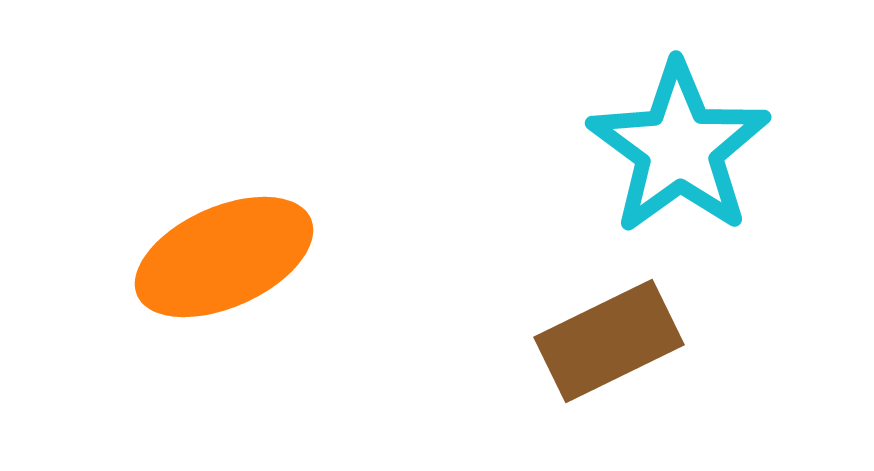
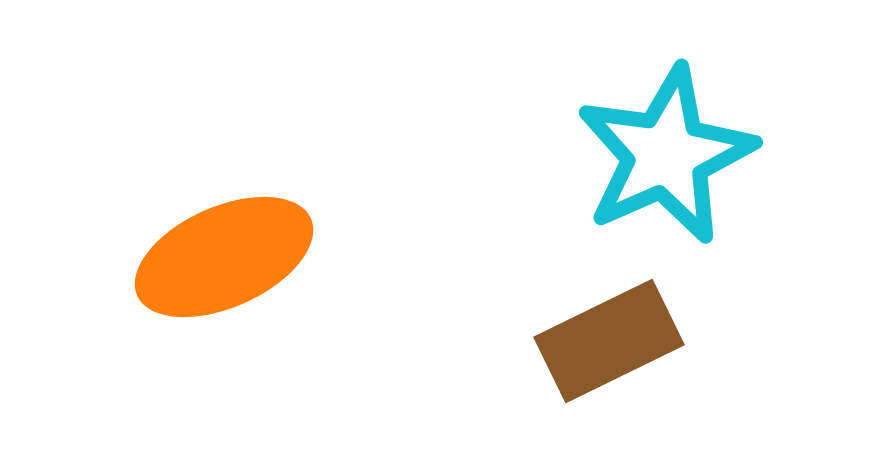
cyan star: moved 13 px left, 7 px down; rotated 12 degrees clockwise
